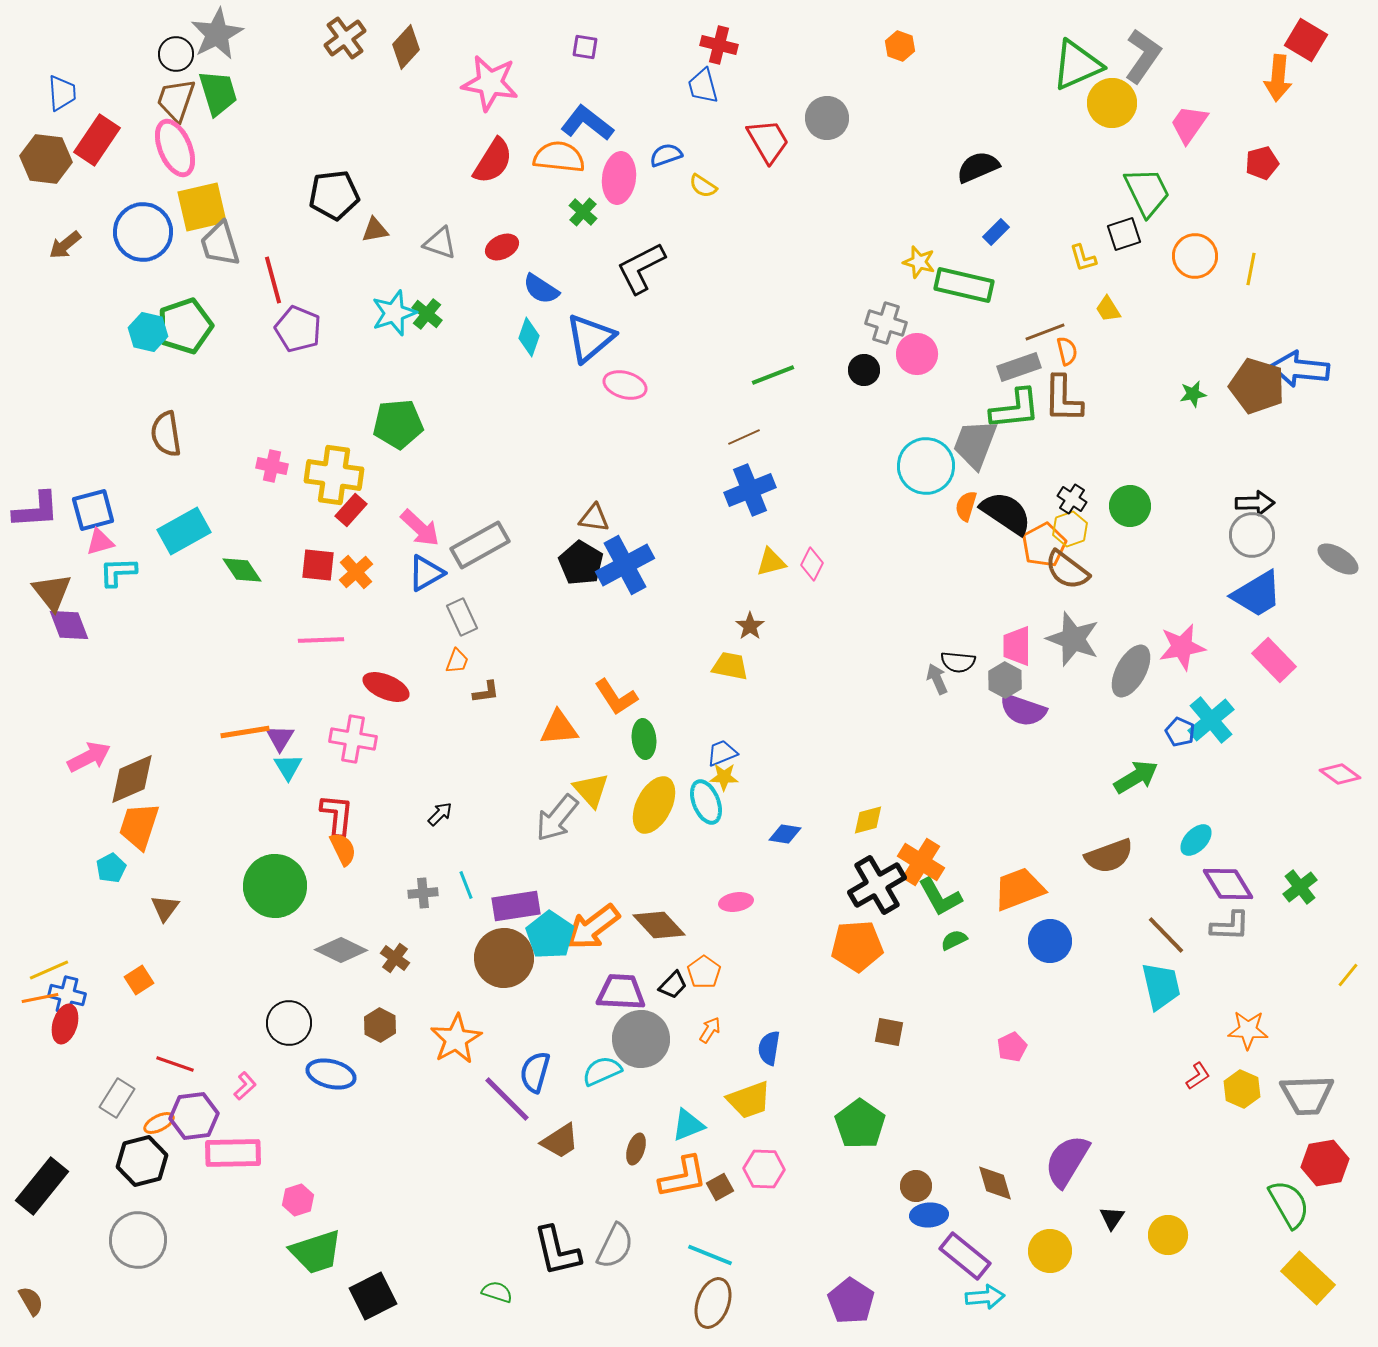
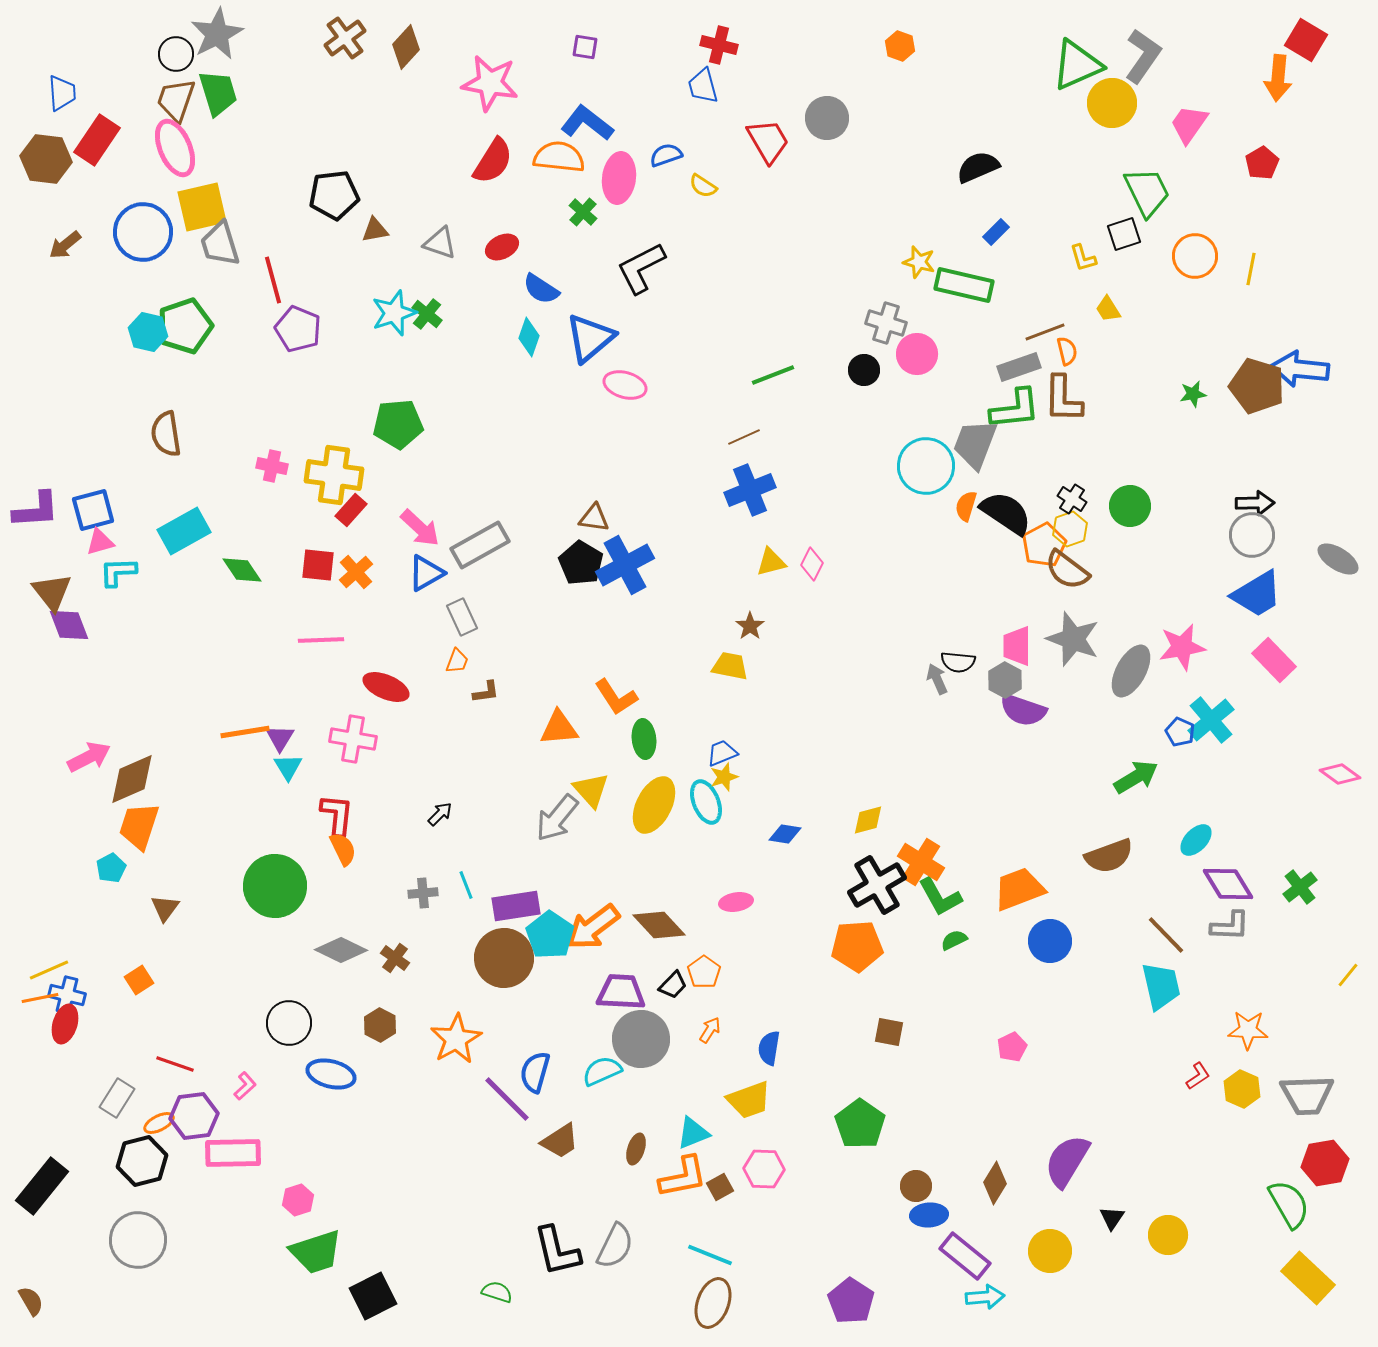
red pentagon at (1262, 163): rotated 16 degrees counterclockwise
yellow star at (724, 777): rotated 20 degrees counterclockwise
cyan triangle at (688, 1125): moved 5 px right, 8 px down
brown diamond at (995, 1183): rotated 48 degrees clockwise
